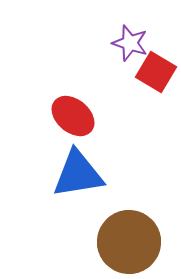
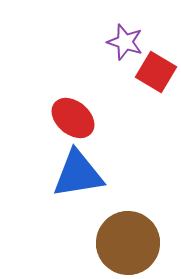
purple star: moved 5 px left, 1 px up
red ellipse: moved 2 px down
brown circle: moved 1 px left, 1 px down
